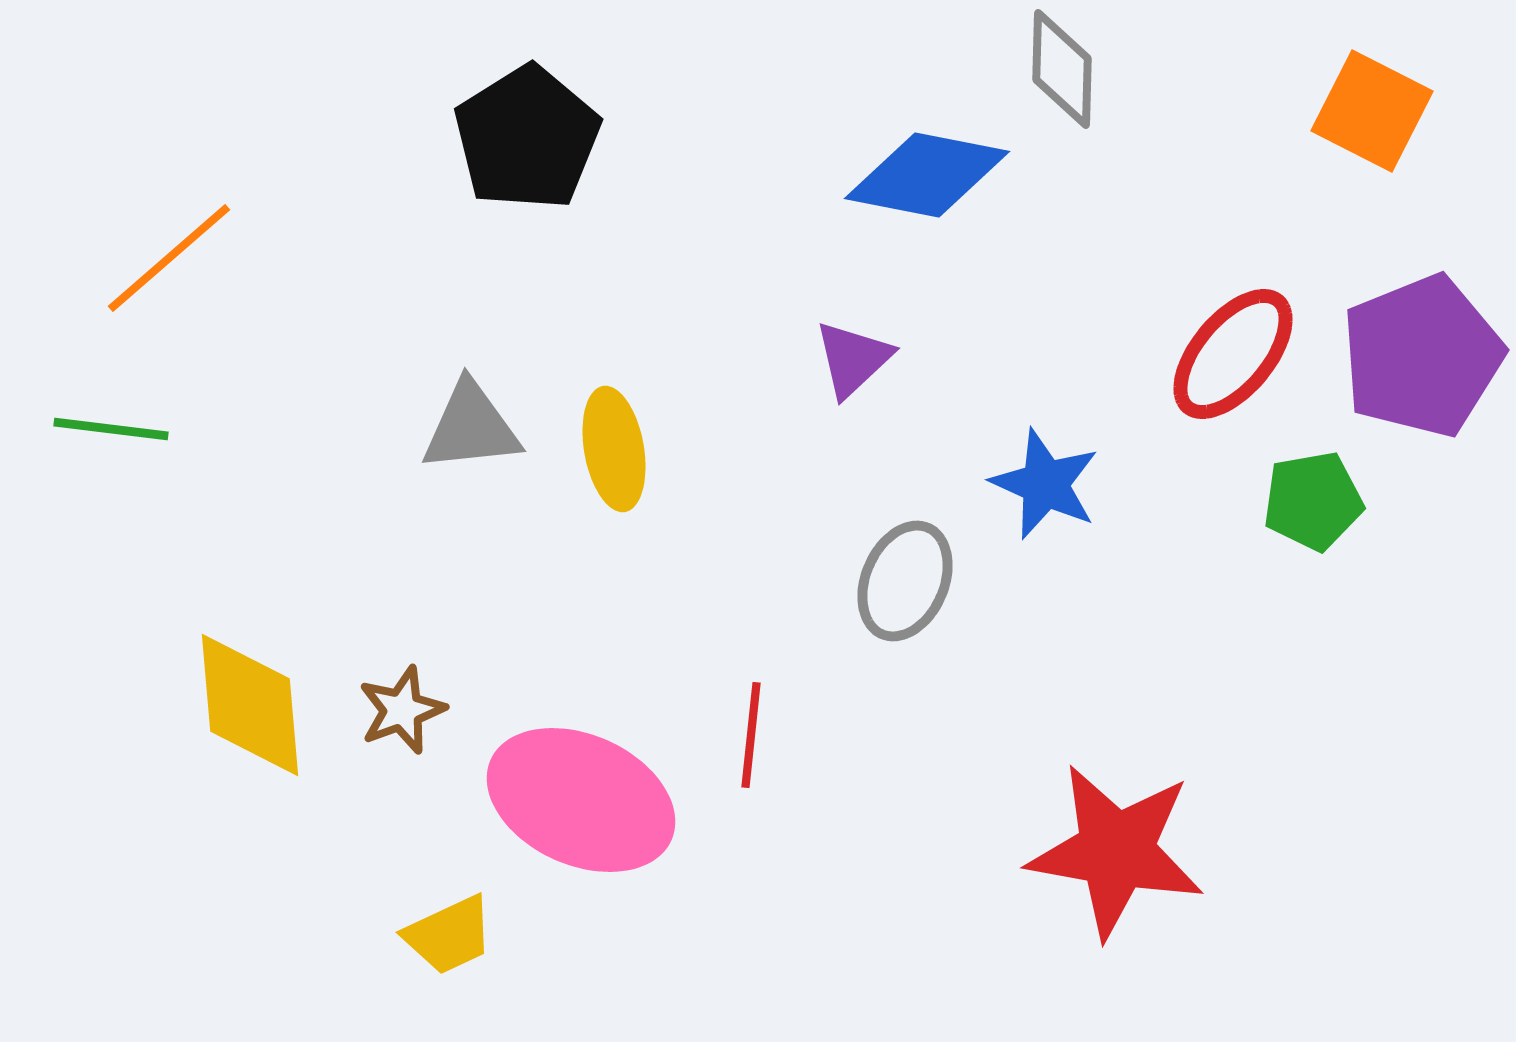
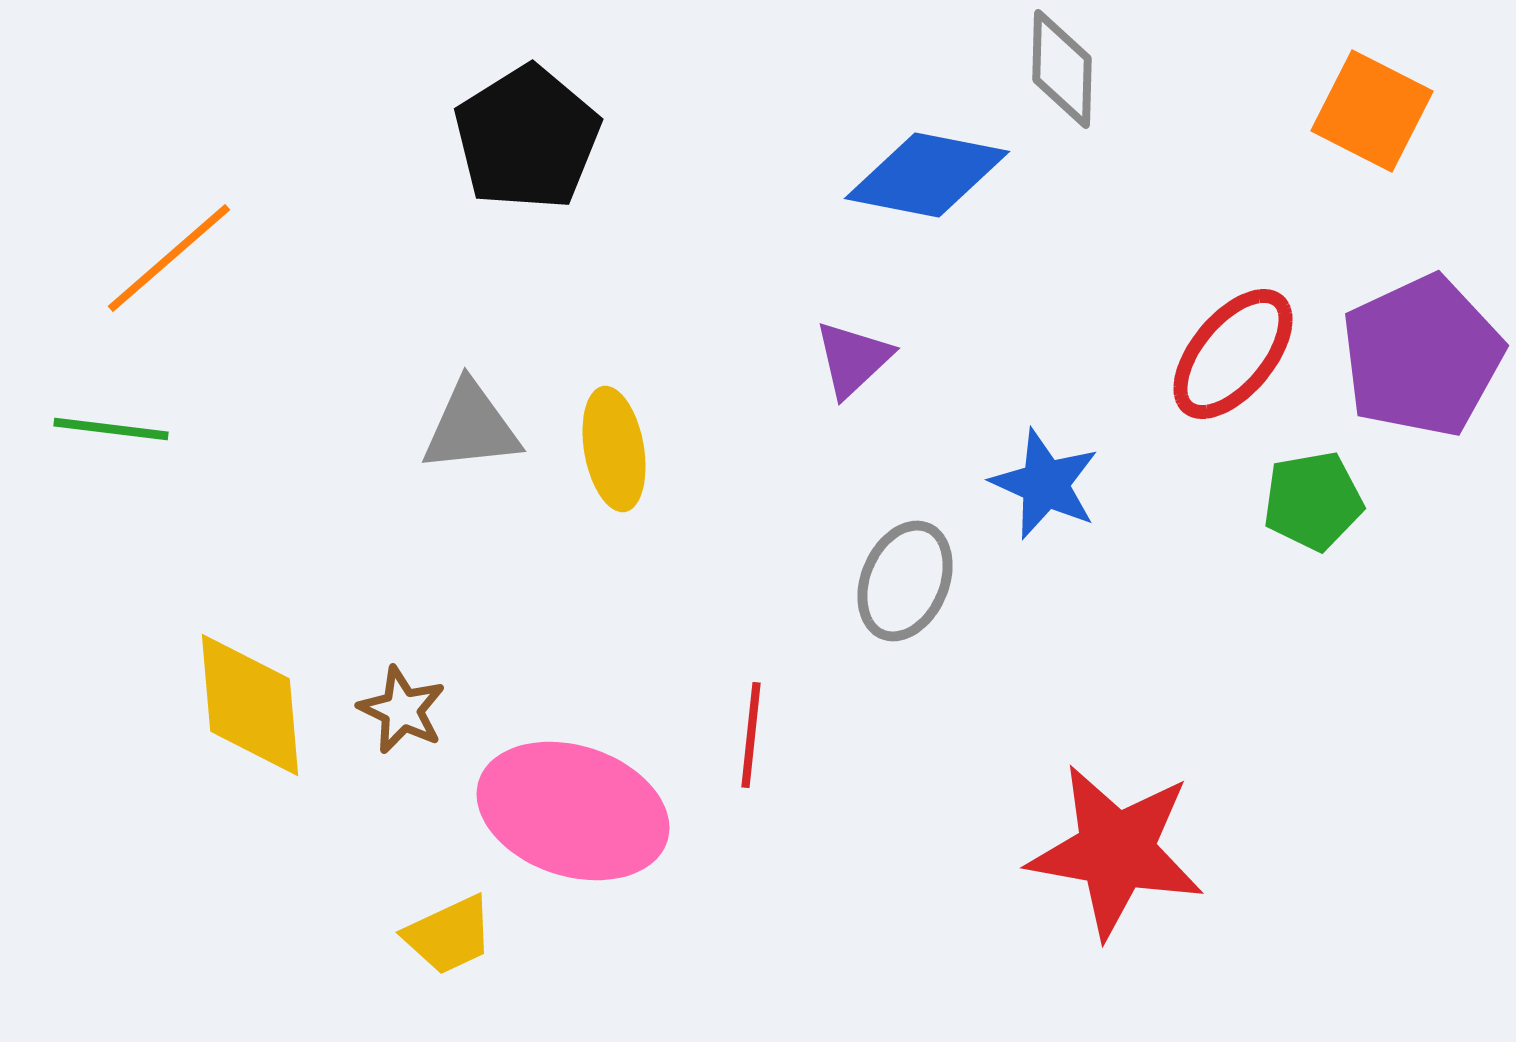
purple pentagon: rotated 3 degrees counterclockwise
brown star: rotated 26 degrees counterclockwise
pink ellipse: moved 8 px left, 11 px down; rotated 6 degrees counterclockwise
